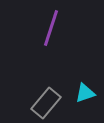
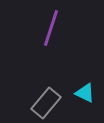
cyan triangle: rotated 45 degrees clockwise
